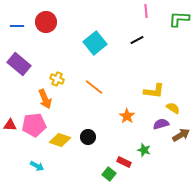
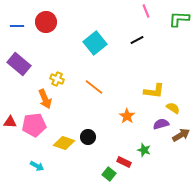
pink line: rotated 16 degrees counterclockwise
red triangle: moved 3 px up
yellow diamond: moved 4 px right, 3 px down
